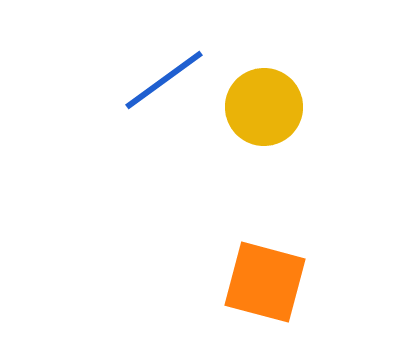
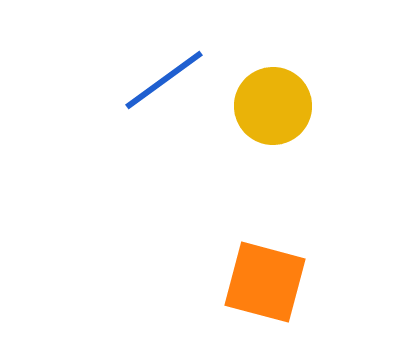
yellow circle: moved 9 px right, 1 px up
